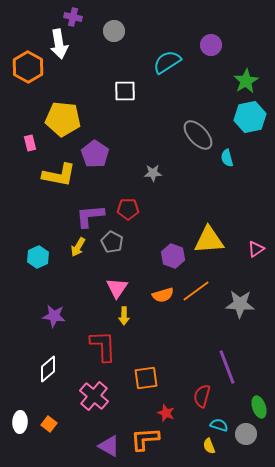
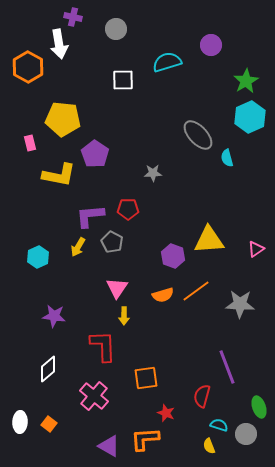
gray circle at (114, 31): moved 2 px right, 2 px up
cyan semicircle at (167, 62): rotated 16 degrees clockwise
white square at (125, 91): moved 2 px left, 11 px up
cyan hexagon at (250, 117): rotated 12 degrees counterclockwise
